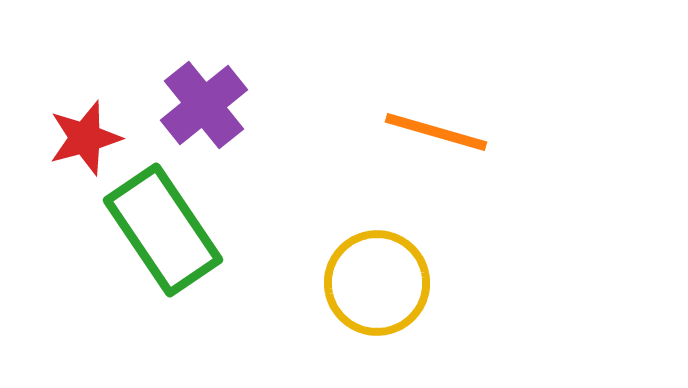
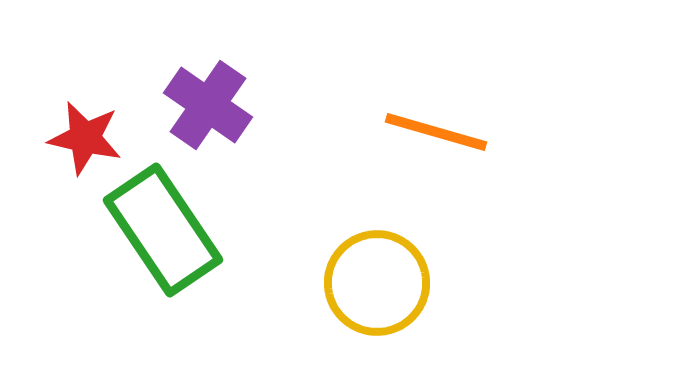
purple cross: moved 4 px right; rotated 16 degrees counterclockwise
red star: rotated 28 degrees clockwise
